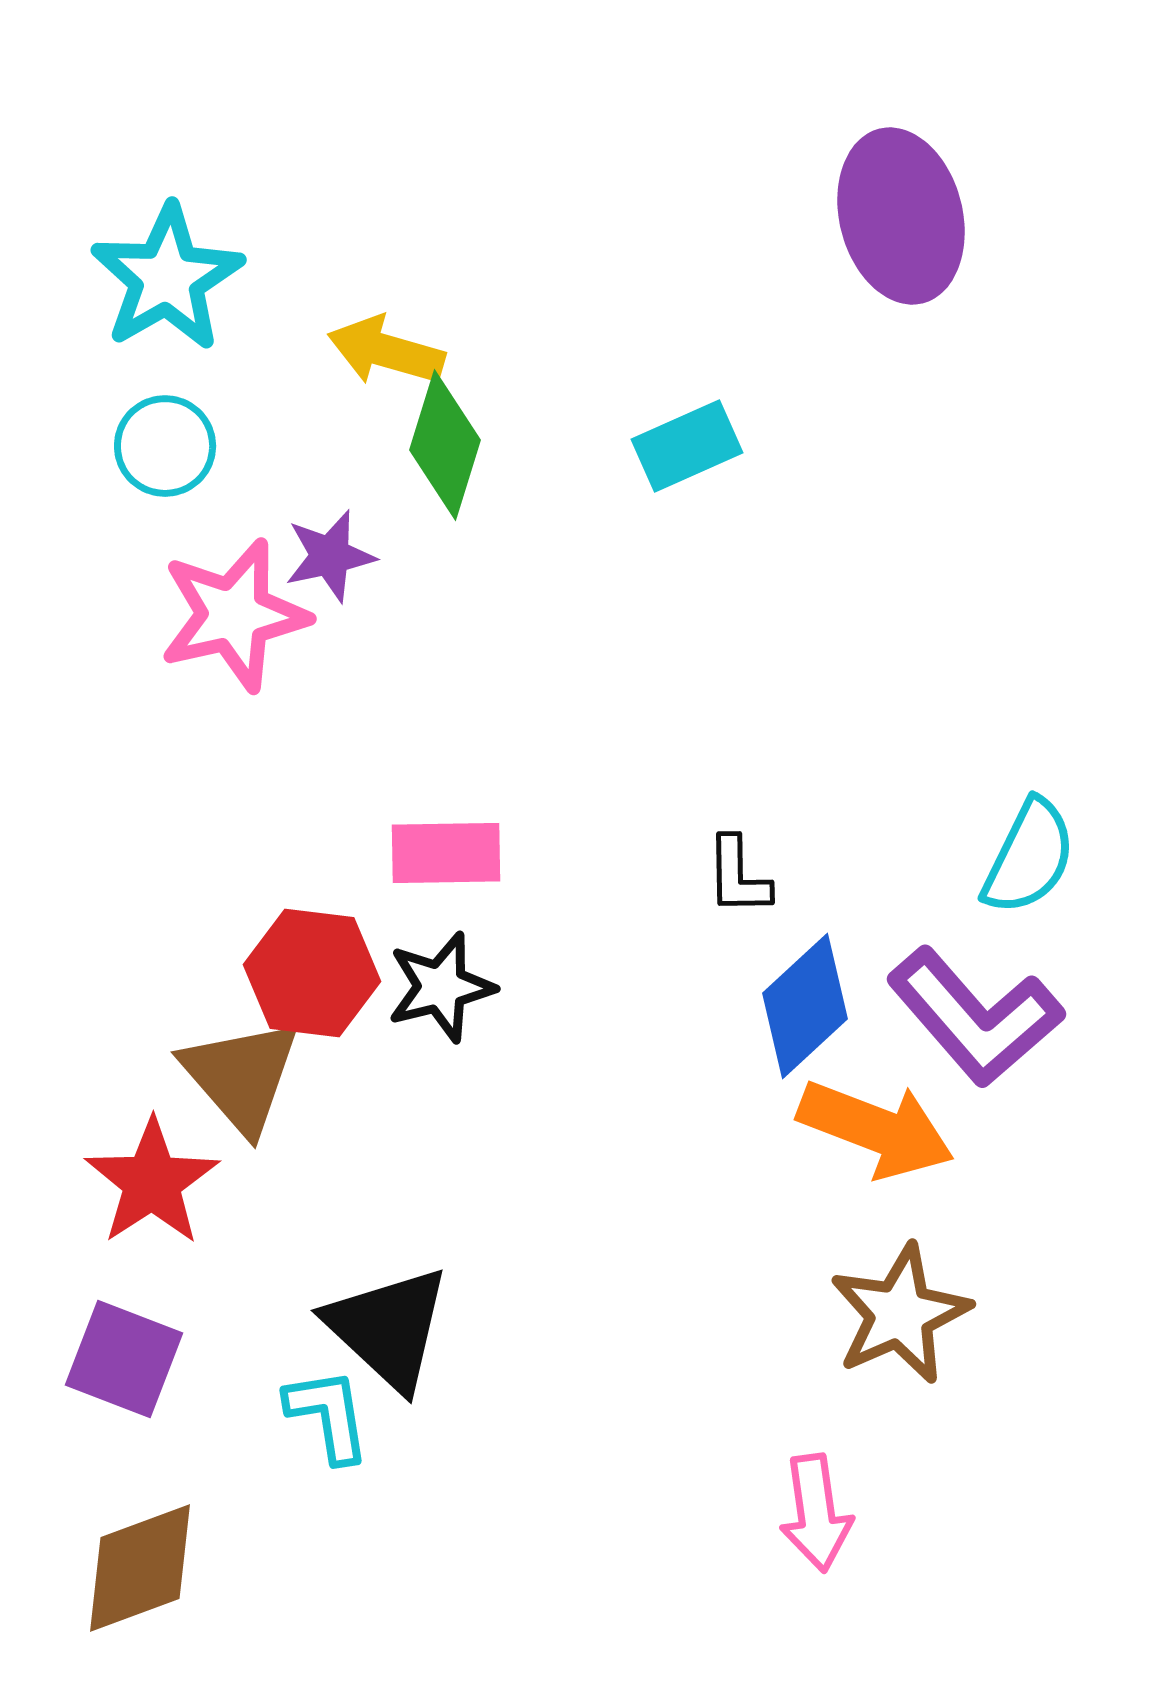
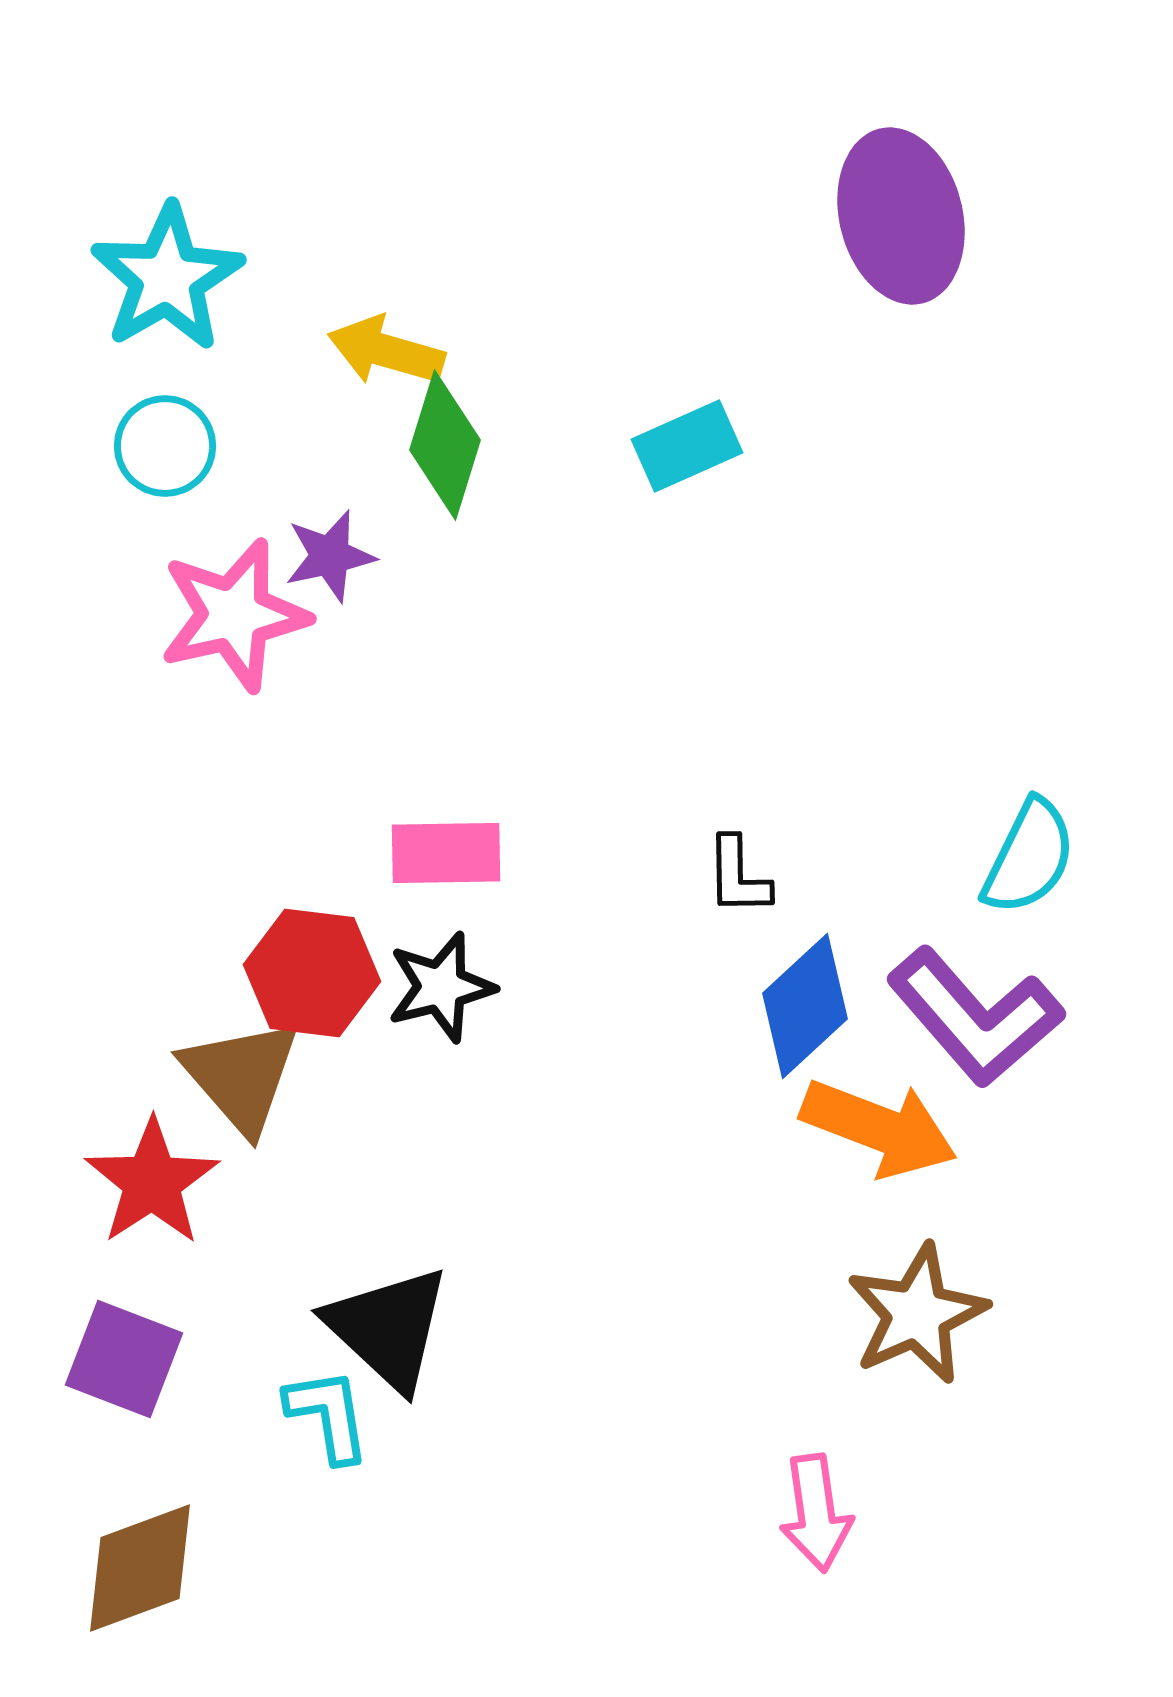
orange arrow: moved 3 px right, 1 px up
brown star: moved 17 px right
